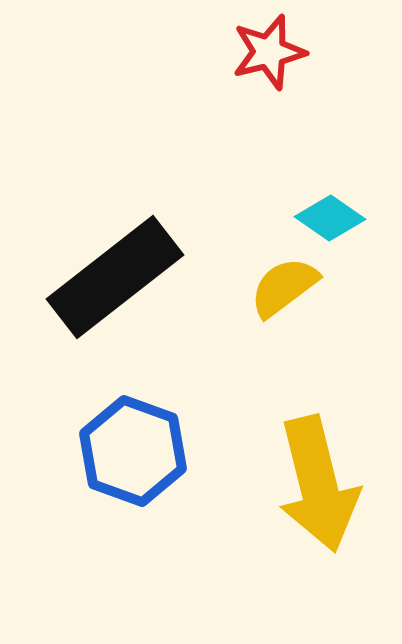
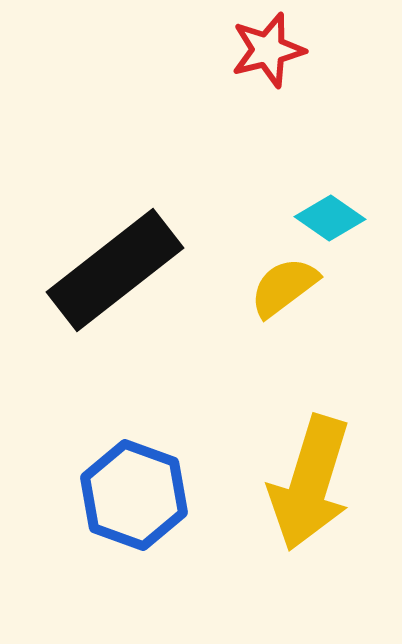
red star: moved 1 px left, 2 px up
black rectangle: moved 7 px up
blue hexagon: moved 1 px right, 44 px down
yellow arrow: moved 8 px left, 1 px up; rotated 31 degrees clockwise
